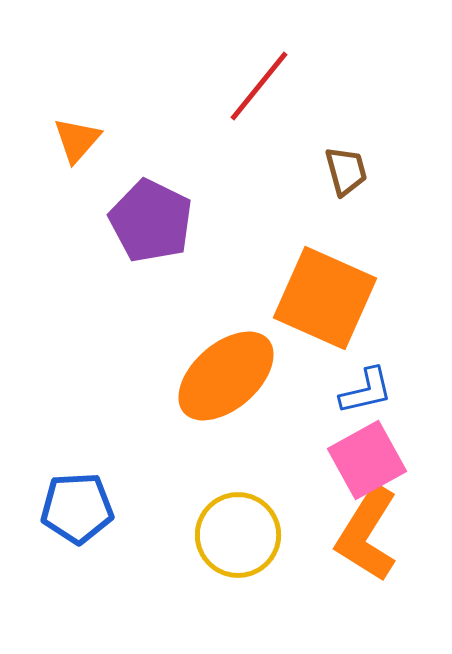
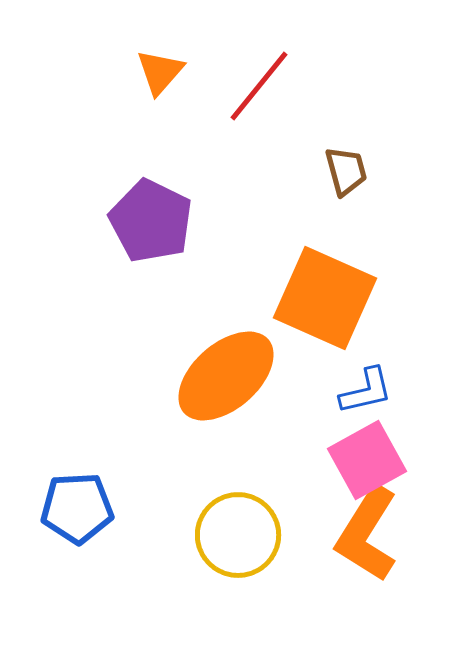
orange triangle: moved 83 px right, 68 px up
